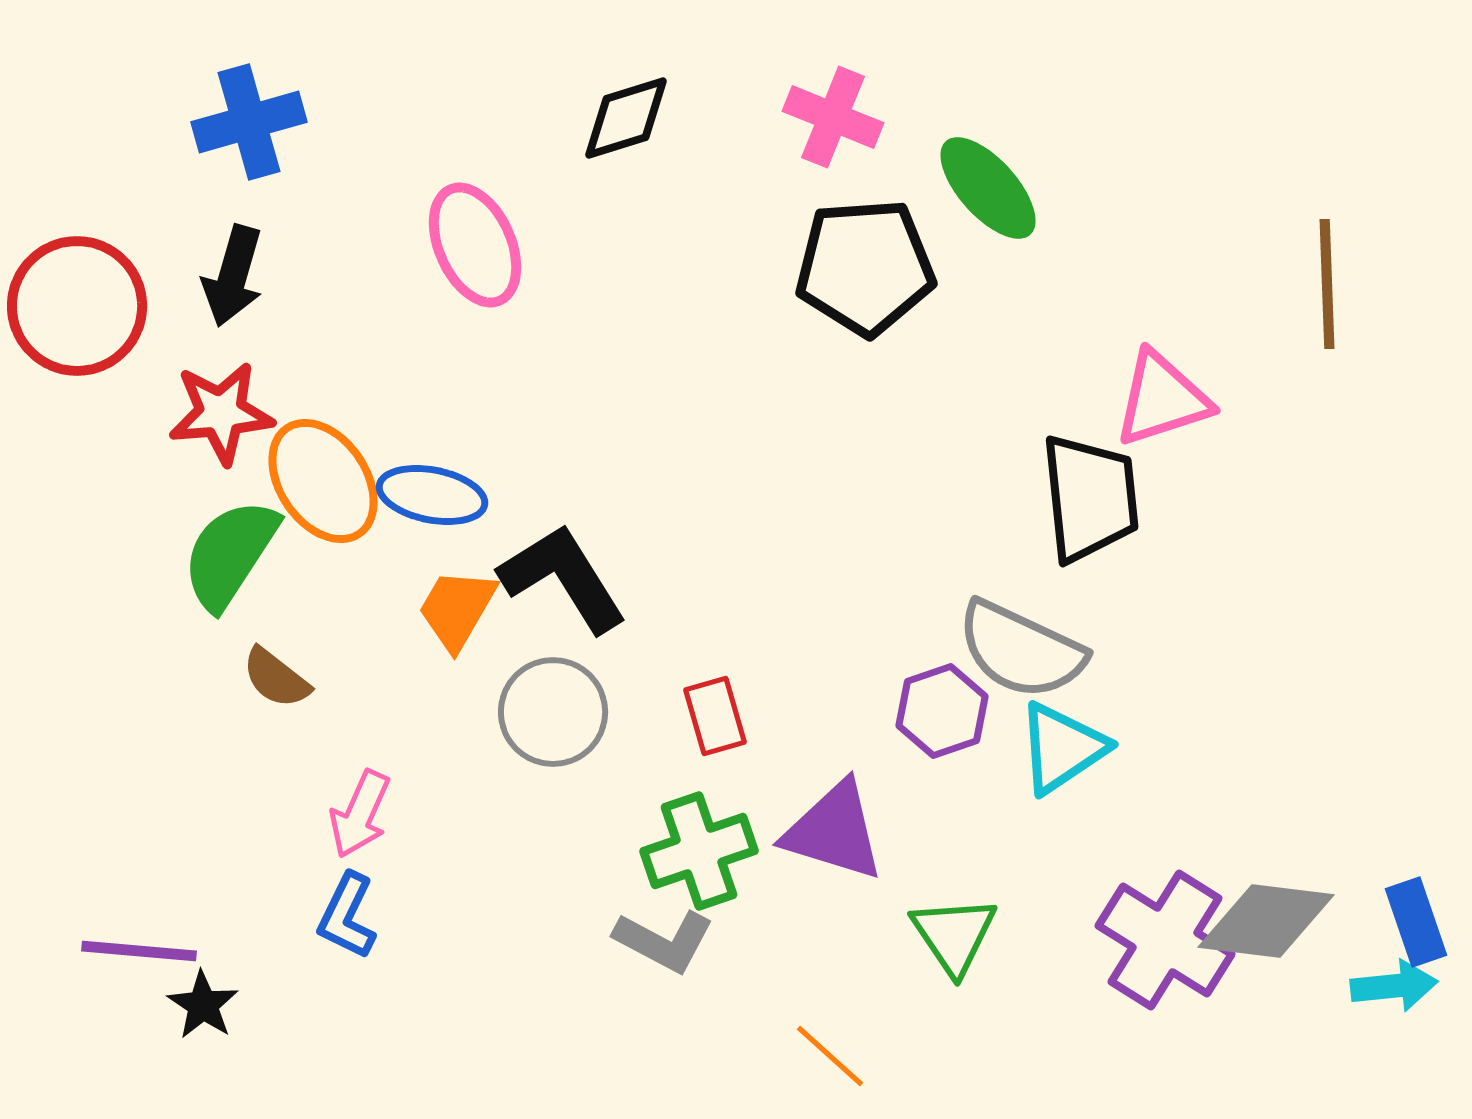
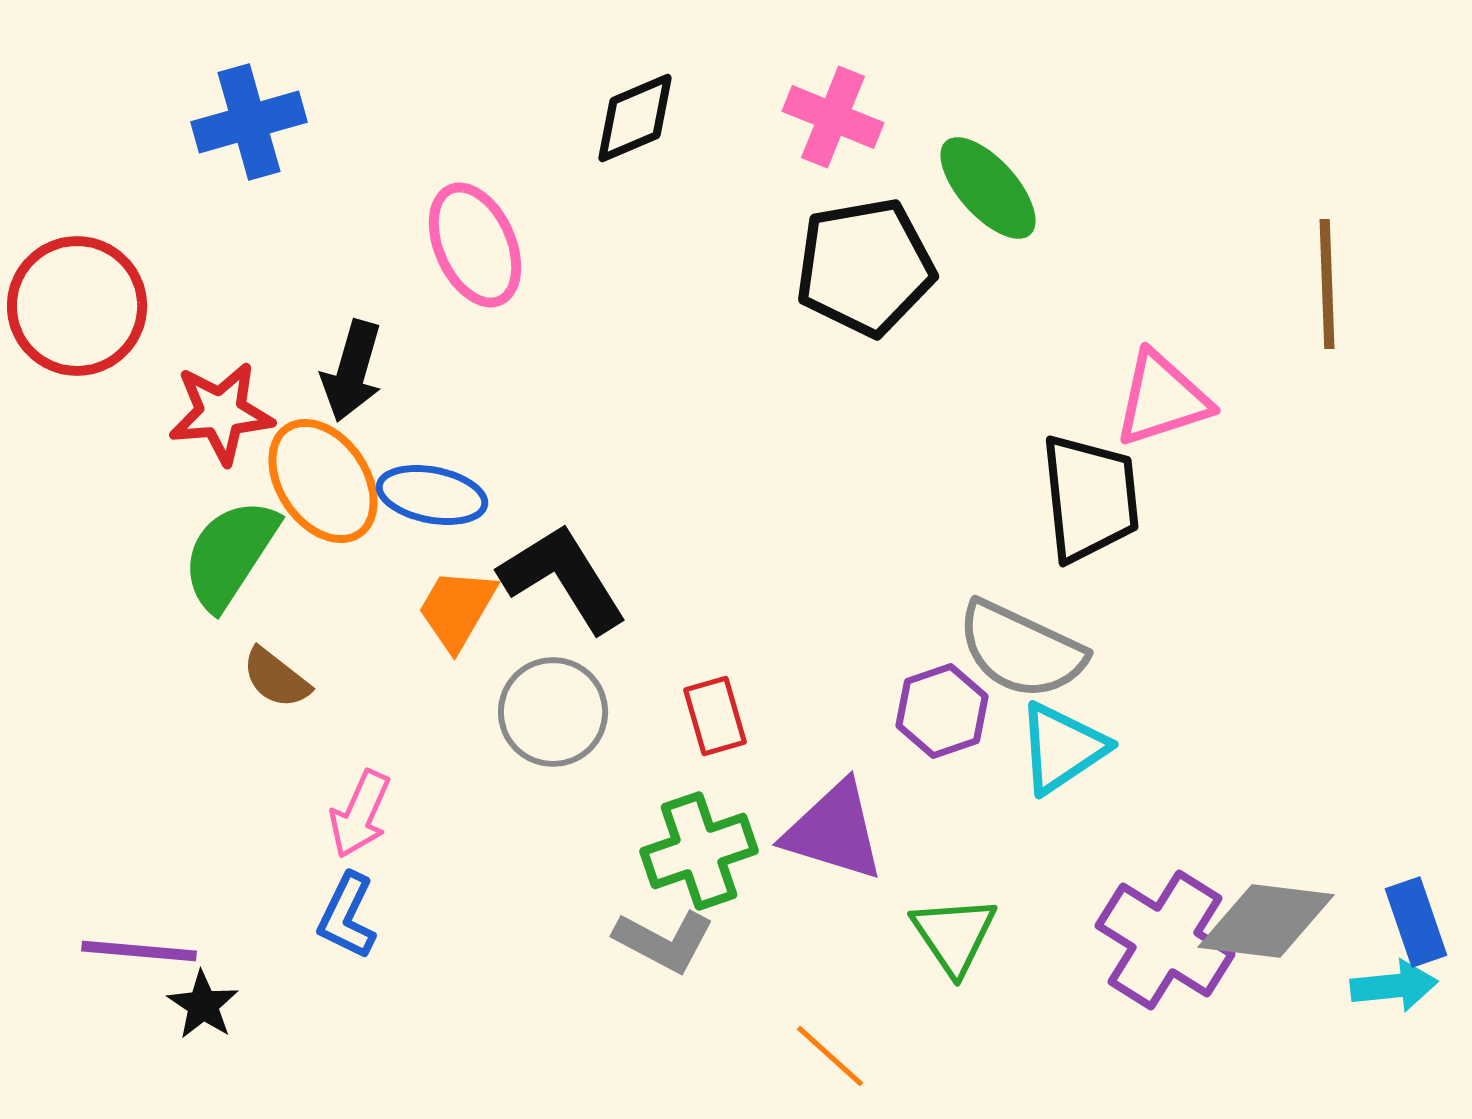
black diamond: moved 9 px right; rotated 6 degrees counterclockwise
black pentagon: rotated 6 degrees counterclockwise
black arrow: moved 119 px right, 95 px down
